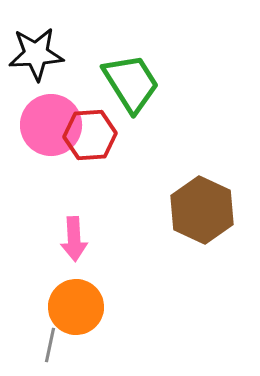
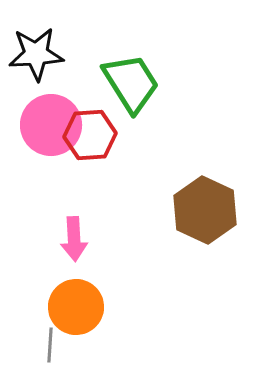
brown hexagon: moved 3 px right
gray line: rotated 8 degrees counterclockwise
